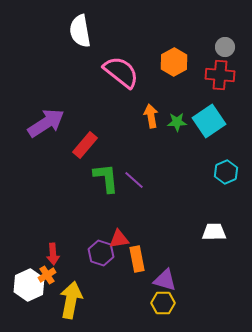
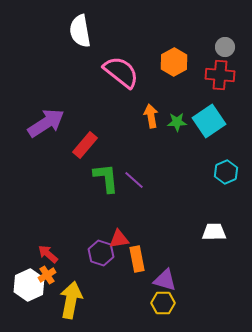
red arrow: moved 5 px left; rotated 135 degrees clockwise
